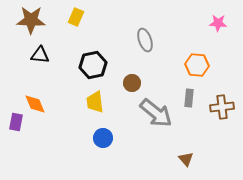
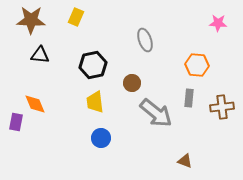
blue circle: moved 2 px left
brown triangle: moved 1 px left, 2 px down; rotated 28 degrees counterclockwise
